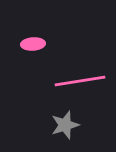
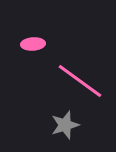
pink line: rotated 45 degrees clockwise
